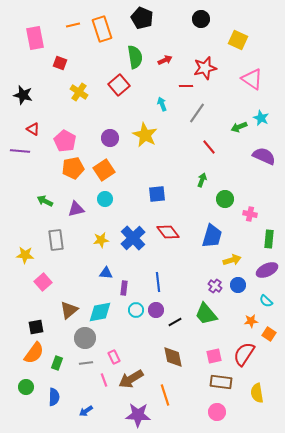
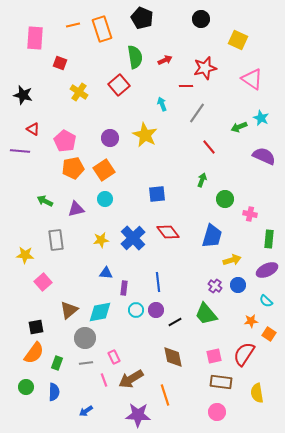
pink rectangle at (35, 38): rotated 15 degrees clockwise
blue semicircle at (54, 397): moved 5 px up
